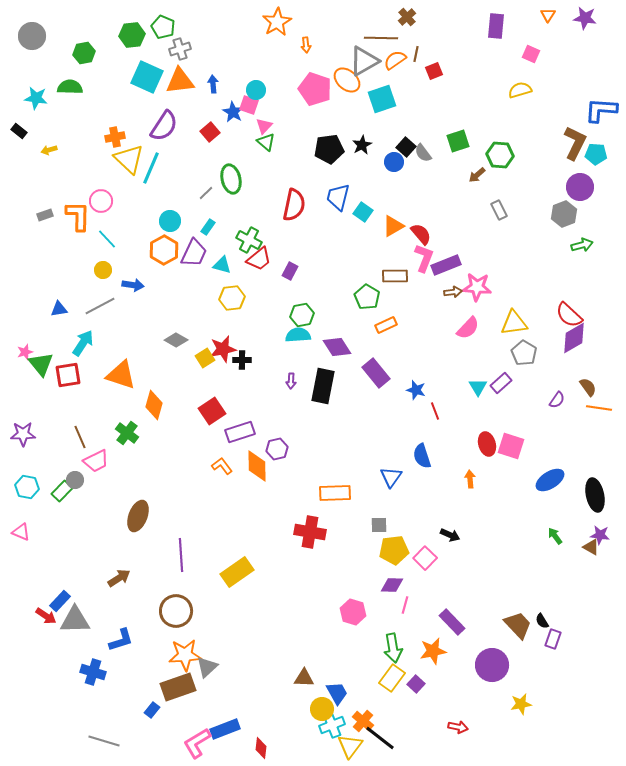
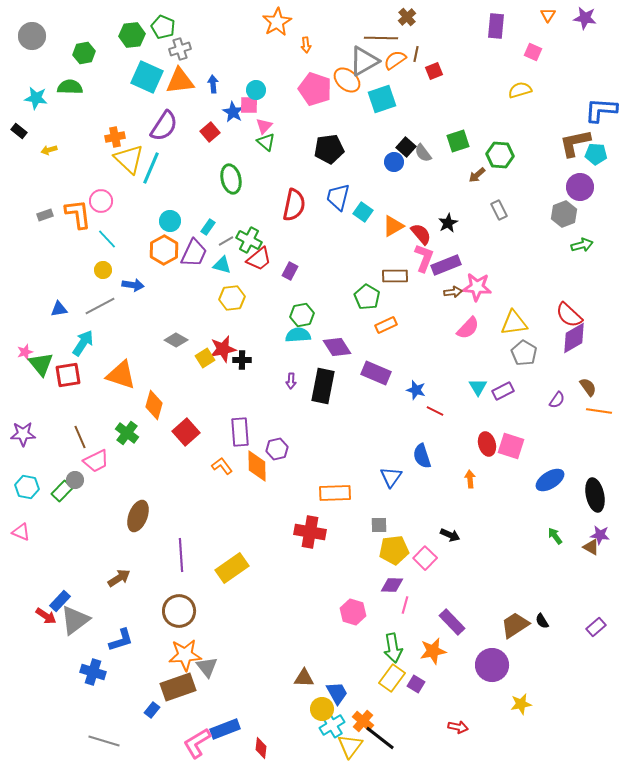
pink square at (531, 54): moved 2 px right, 2 px up
pink square at (249, 105): rotated 18 degrees counterclockwise
brown L-shape at (575, 143): rotated 128 degrees counterclockwise
black star at (362, 145): moved 86 px right, 78 px down
gray line at (206, 193): moved 20 px right, 48 px down; rotated 14 degrees clockwise
orange L-shape at (78, 216): moved 2 px up; rotated 8 degrees counterclockwise
purple rectangle at (376, 373): rotated 28 degrees counterclockwise
purple rectangle at (501, 383): moved 2 px right, 8 px down; rotated 15 degrees clockwise
orange line at (599, 408): moved 3 px down
red square at (212, 411): moved 26 px left, 21 px down; rotated 8 degrees counterclockwise
red line at (435, 411): rotated 42 degrees counterclockwise
purple rectangle at (240, 432): rotated 76 degrees counterclockwise
yellow rectangle at (237, 572): moved 5 px left, 4 px up
brown circle at (176, 611): moved 3 px right
gray triangle at (75, 620): rotated 36 degrees counterclockwise
brown trapezoid at (518, 625): moved 3 px left; rotated 80 degrees counterclockwise
purple rectangle at (553, 639): moved 43 px right, 12 px up; rotated 30 degrees clockwise
gray triangle at (207, 667): rotated 25 degrees counterclockwise
purple square at (416, 684): rotated 12 degrees counterclockwise
cyan cross at (332, 725): rotated 10 degrees counterclockwise
